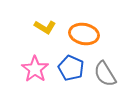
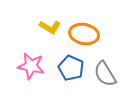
yellow L-shape: moved 5 px right
pink star: moved 4 px left, 3 px up; rotated 24 degrees counterclockwise
